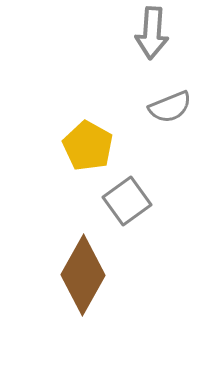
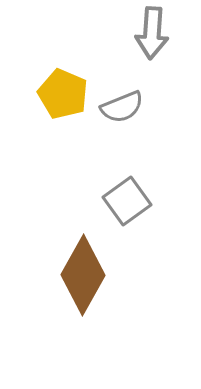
gray semicircle: moved 48 px left
yellow pentagon: moved 25 px left, 52 px up; rotated 6 degrees counterclockwise
